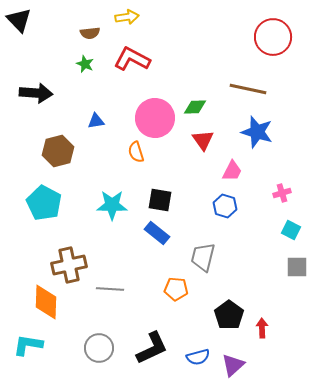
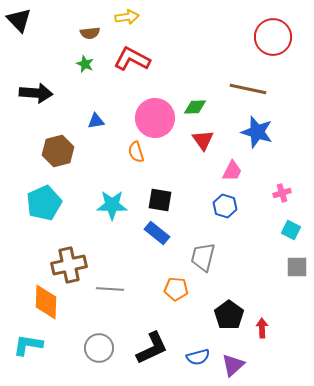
cyan pentagon: rotated 20 degrees clockwise
